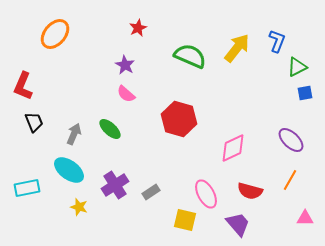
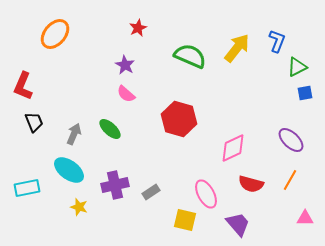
purple cross: rotated 20 degrees clockwise
red semicircle: moved 1 px right, 7 px up
